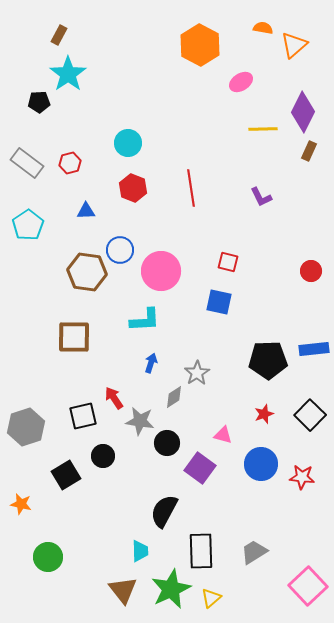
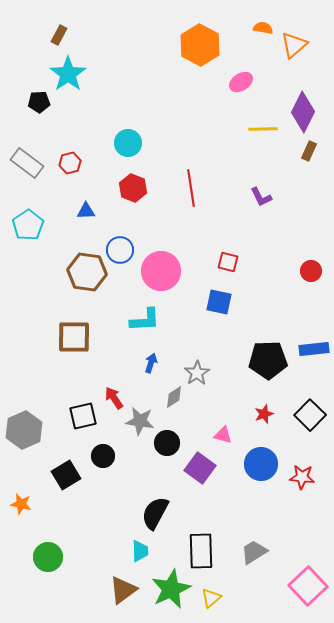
gray hexagon at (26, 427): moved 2 px left, 3 px down; rotated 6 degrees counterclockwise
black semicircle at (164, 511): moved 9 px left, 2 px down
brown triangle at (123, 590): rotated 32 degrees clockwise
